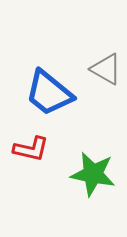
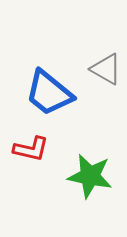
green star: moved 3 px left, 2 px down
